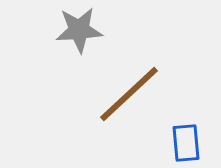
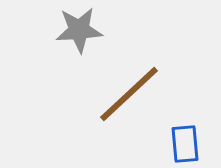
blue rectangle: moved 1 px left, 1 px down
